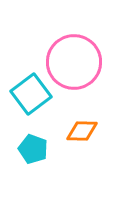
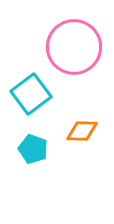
pink circle: moved 15 px up
